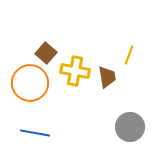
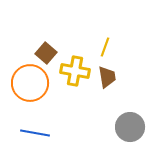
yellow line: moved 24 px left, 8 px up
